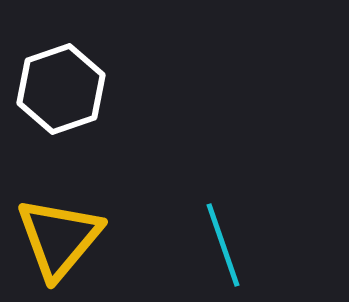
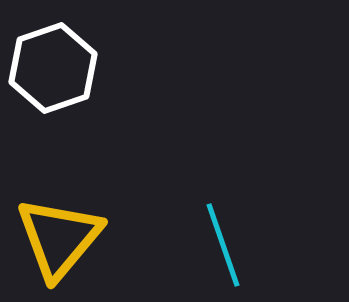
white hexagon: moved 8 px left, 21 px up
